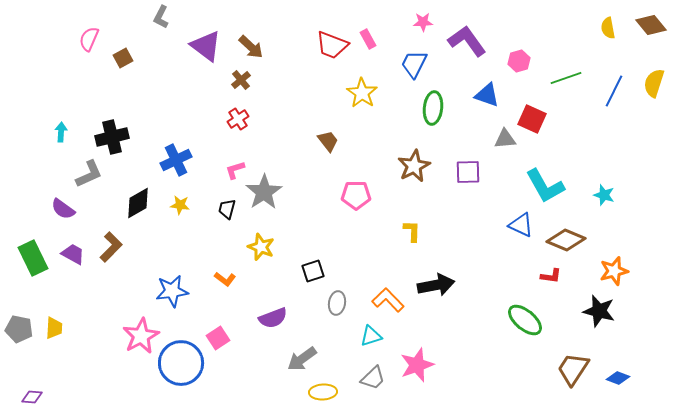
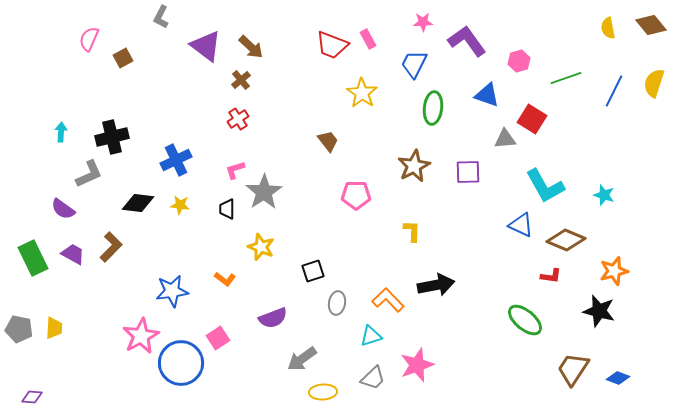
red square at (532, 119): rotated 8 degrees clockwise
black diamond at (138, 203): rotated 36 degrees clockwise
black trapezoid at (227, 209): rotated 15 degrees counterclockwise
